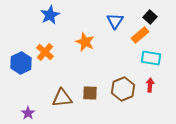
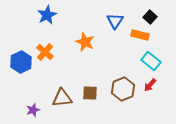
blue star: moved 3 px left
orange rectangle: rotated 54 degrees clockwise
cyan rectangle: moved 3 px down; rotated 30 degrees clockwise
blue hexagon: moved 1 px up
red arrow: rotated 144 degrees counterclockwise
purple star: moved 5 px right, 3 px up; rotated 16 degrees clockwise
